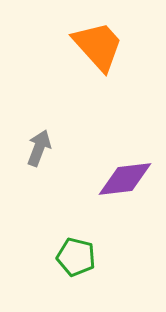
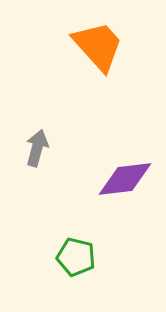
gray arrow: moved 2 px left; rotated 6 degrees counterclockwise
